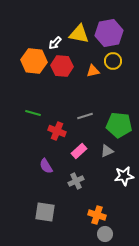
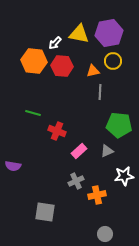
gray line: moved 15 px right, 24 px up; rotated 70 degrees counterclockwise
purple semicircle: moved 33 px left; rotated 49 degrees counterclockwise
orange cross: moved 20 px up; rotated 30 degrees counterclockwise
